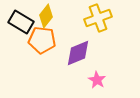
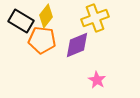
yellow cross: moved 3 px left
black rectangle: moved 1 px up
purple diamond: moved 1 px left, 8 px up
